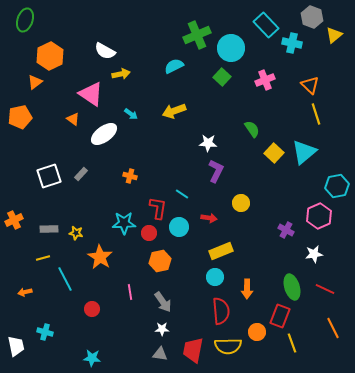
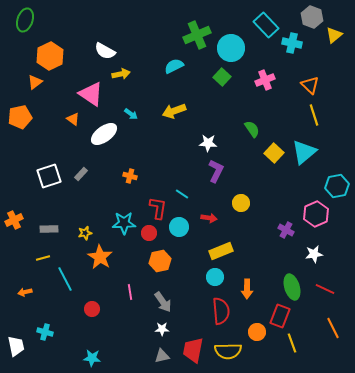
yellow line at (316, 114): moved 2 px left, 1 px down
pink hexagon at (319, 216): moved 3 px left, 2 px up
yellow star at (76, 233): moved 9 px right; rotated 24 degrees counterclockwise
yellow semicircle at (228, 346): moved 5 px down
gray triangle at (160, 354): moved 2 px right, 2 px down; rotated 21 degrees counterclockwise
